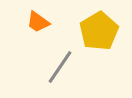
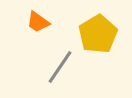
yellow pentagon: moved 1 px left, 3 px down
